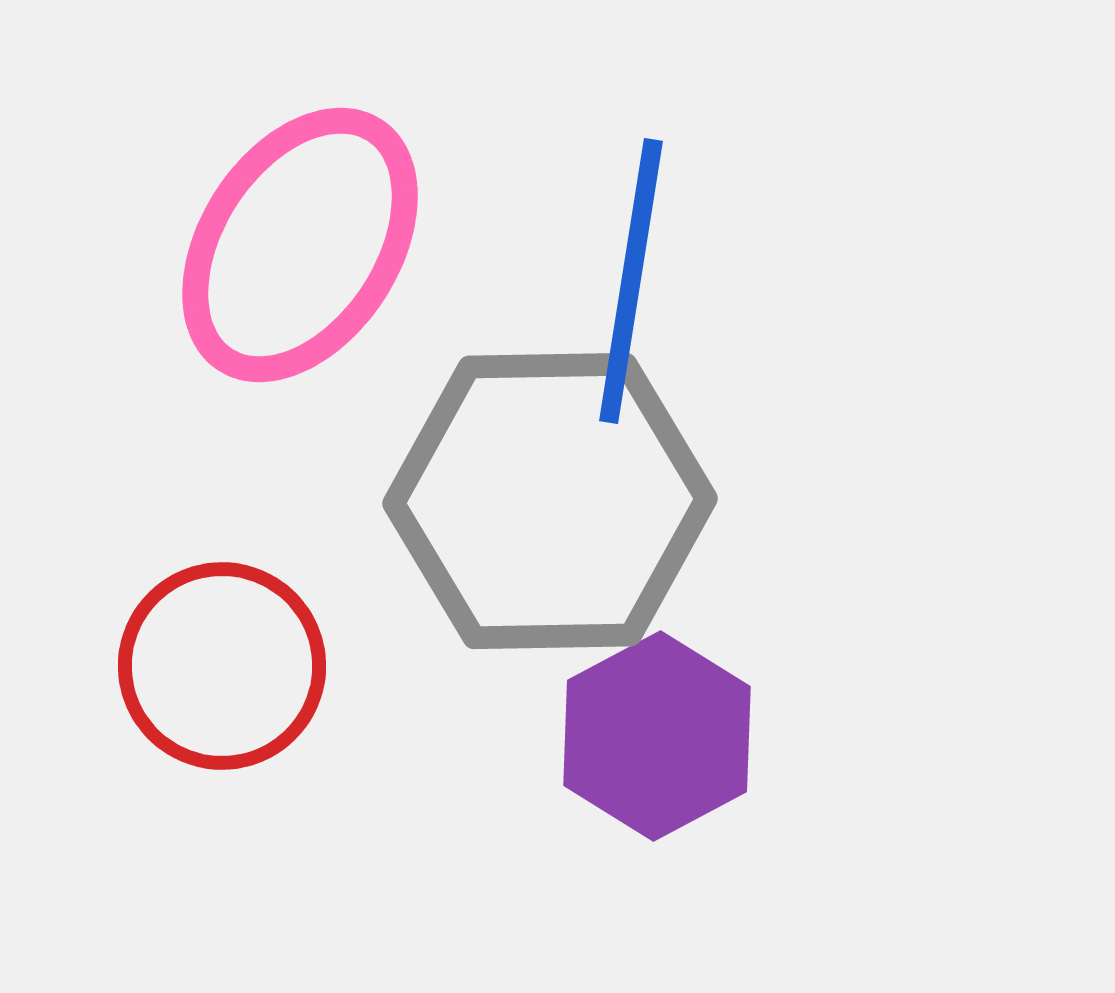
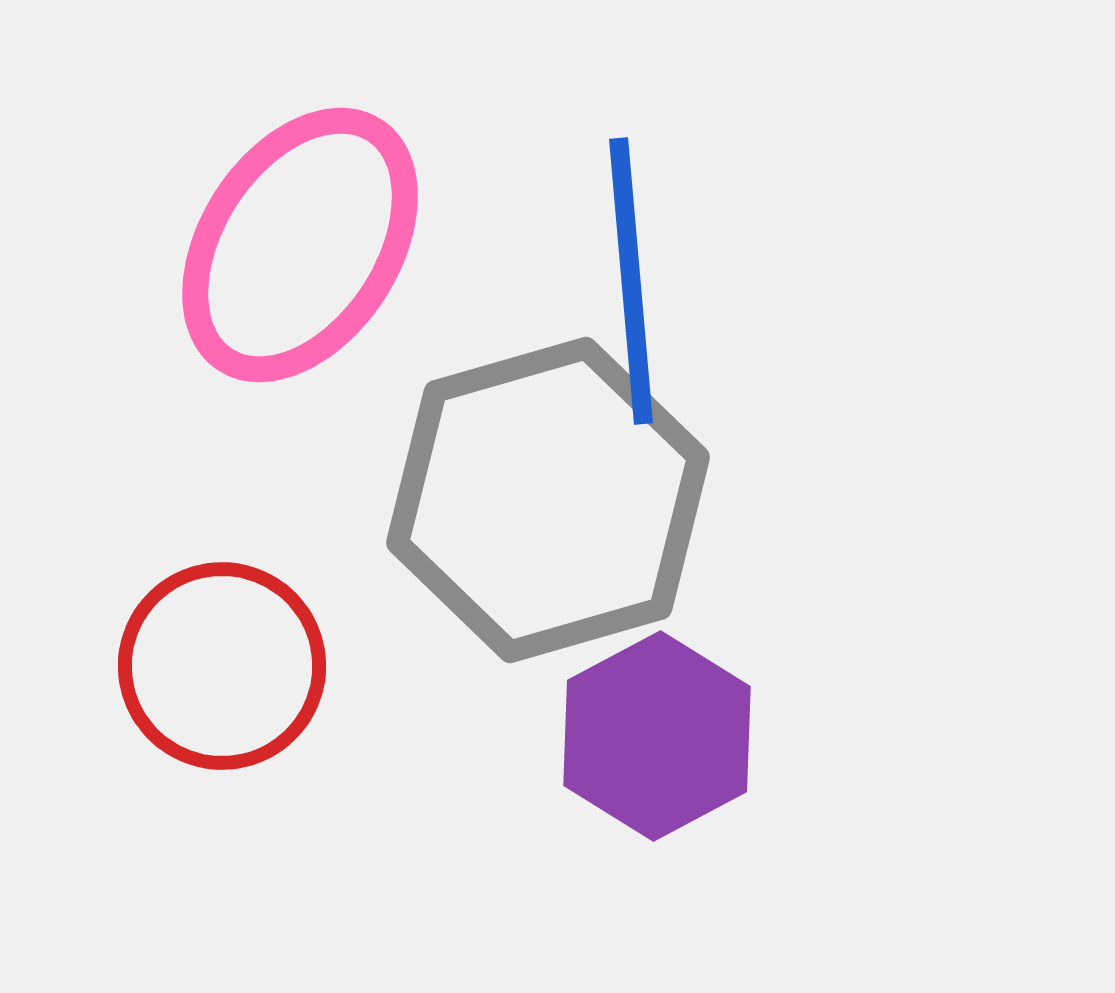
blue line: rotated 14 degrees counterclockwise
gray hexagon: moved 2 px left, 1 px up; rotated 15 degrees counterclockwise
